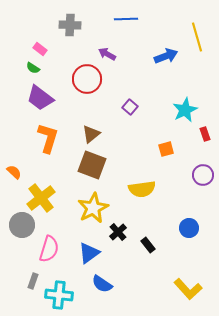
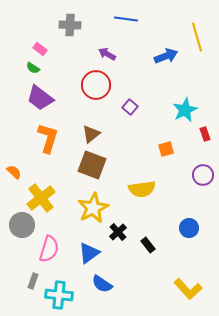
blue line: rotated 10 degrees clockwise
red circle: moved 9 px right, 6 px down
